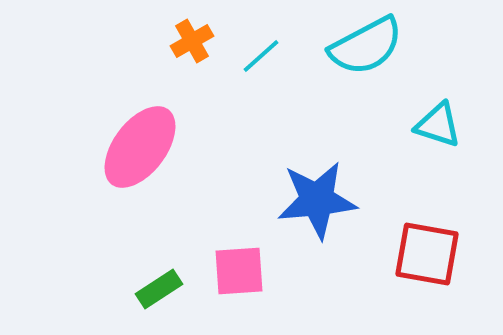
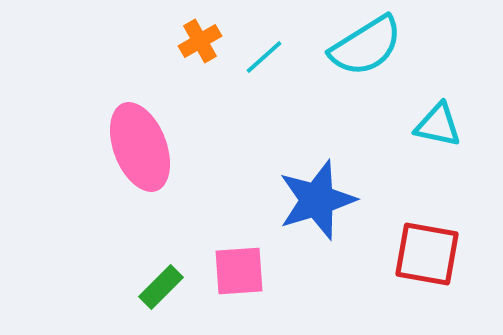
orange cross: moved 8 px right
cyan semicircle: rotated 4 degrees counterclockwise
cyan line: moved 3 px right, 1 px down
cyan triangle: rotated 6 degrees counterclockwise
pink ellipse: rotated 58 degrees counterclockwise
blue star: rotated 12 degrees counterclockwise
green rectangle: moved 2 px right, 2 px up; rotated 12 degrees counterclockwise
